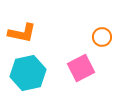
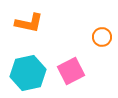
orange L-shape: moved 7 px right, 10 px up
pink square: moved 10 px left, 3 px down
